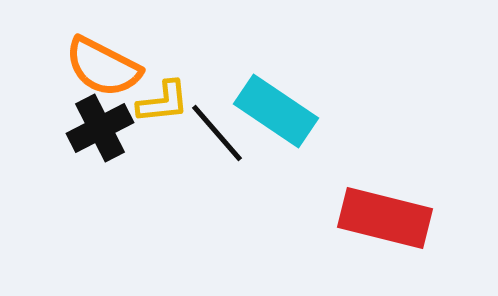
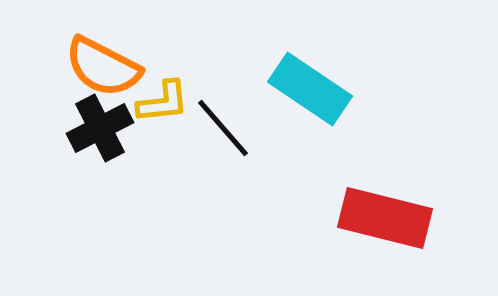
cyan rectangle: moved 34 px right, 22 px up
black line: moved 6 px right, 5 px up
